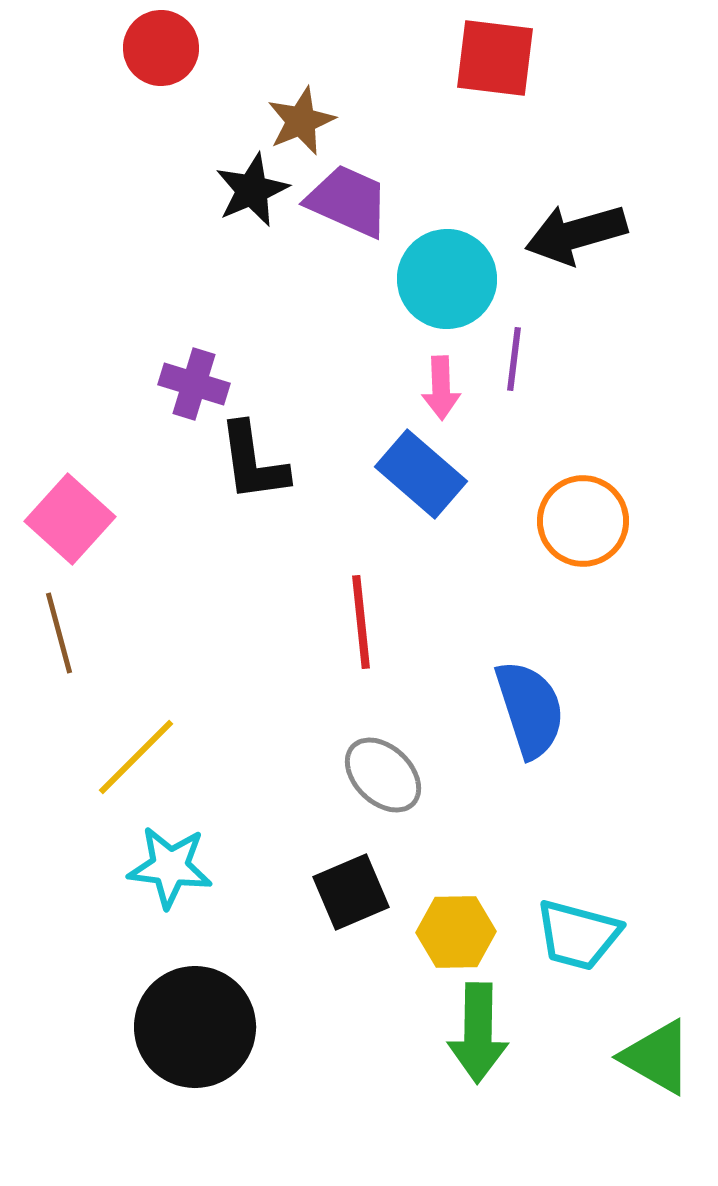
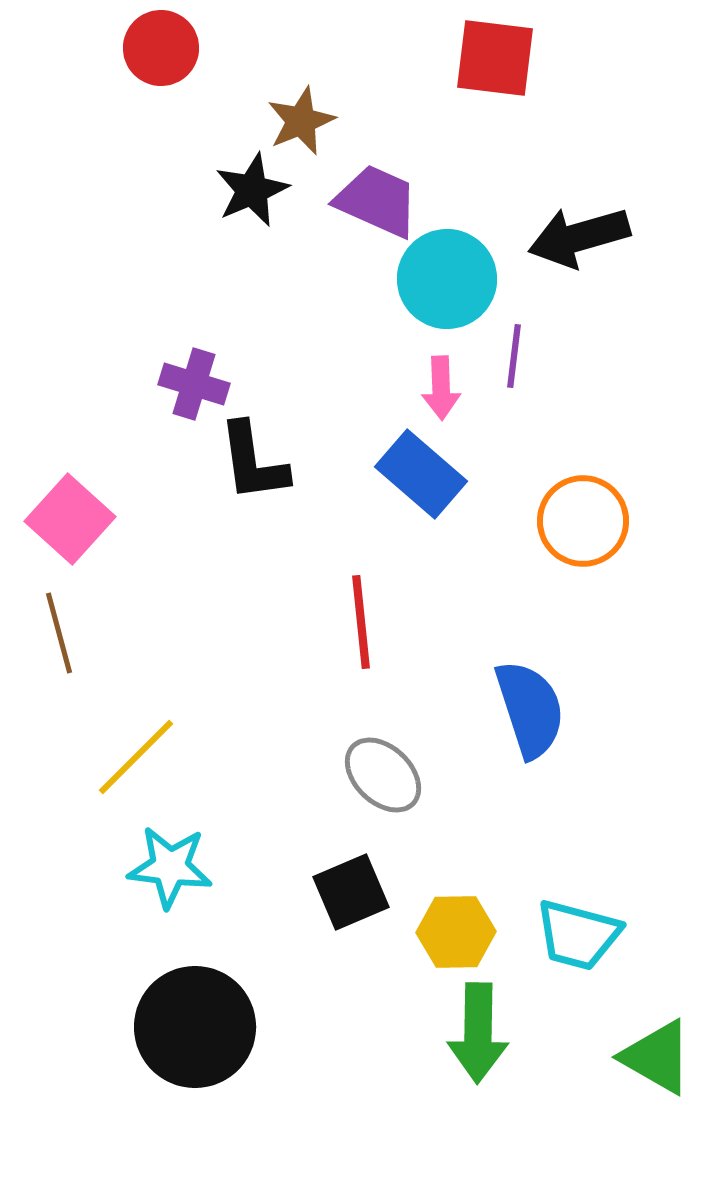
purple trapezoid: moved 29 px right
black arrow: moved 3 px right, 3 px down
purple line: moved 3 px up
